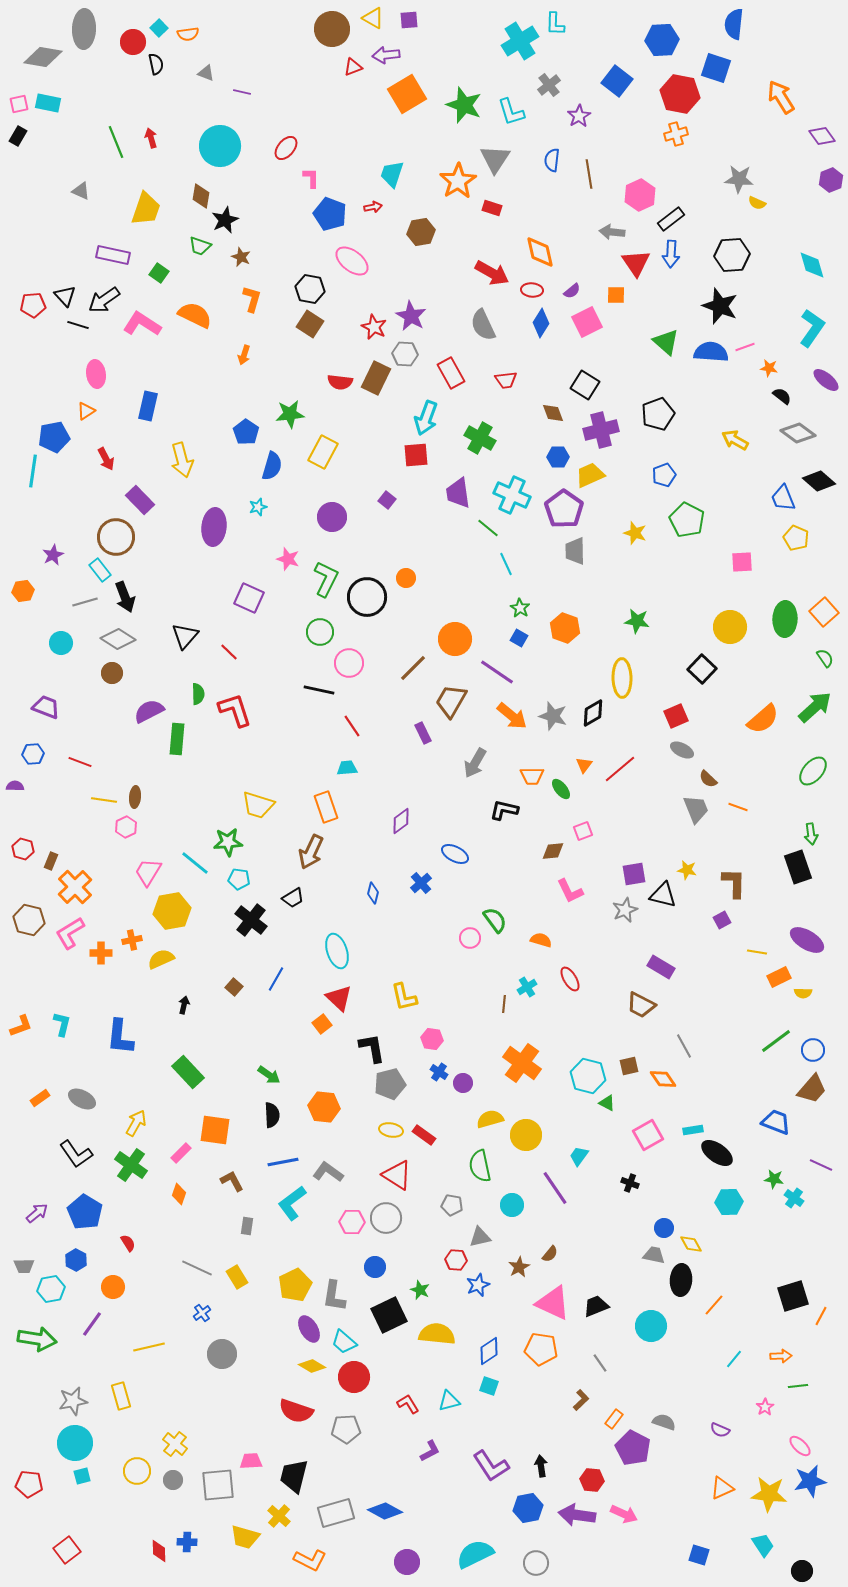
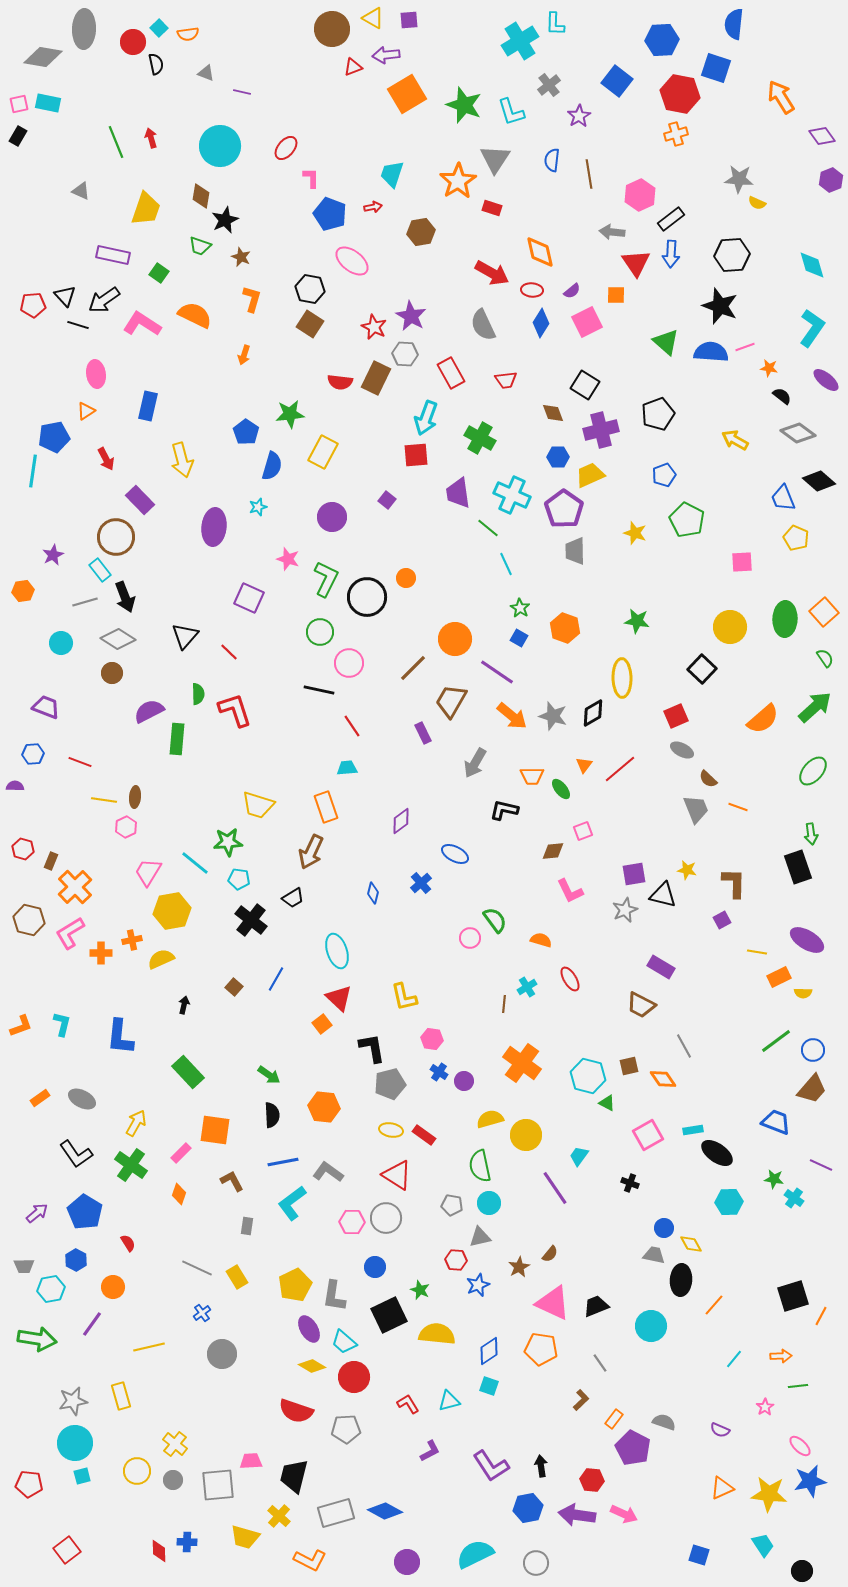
purple circle at (463, 1083): moved 1 px right, 2 px up
cyan circle at (512, 1205): moved 23 px left, 2 px up
